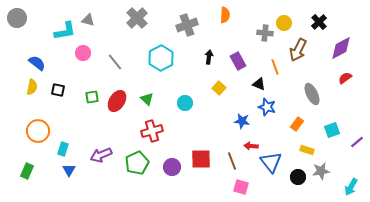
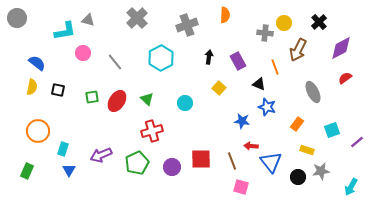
gray ellipse at (312, 94): moved 1 px right, 2 px up
